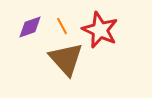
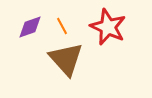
red star: moved 8 px right, 3 px up
